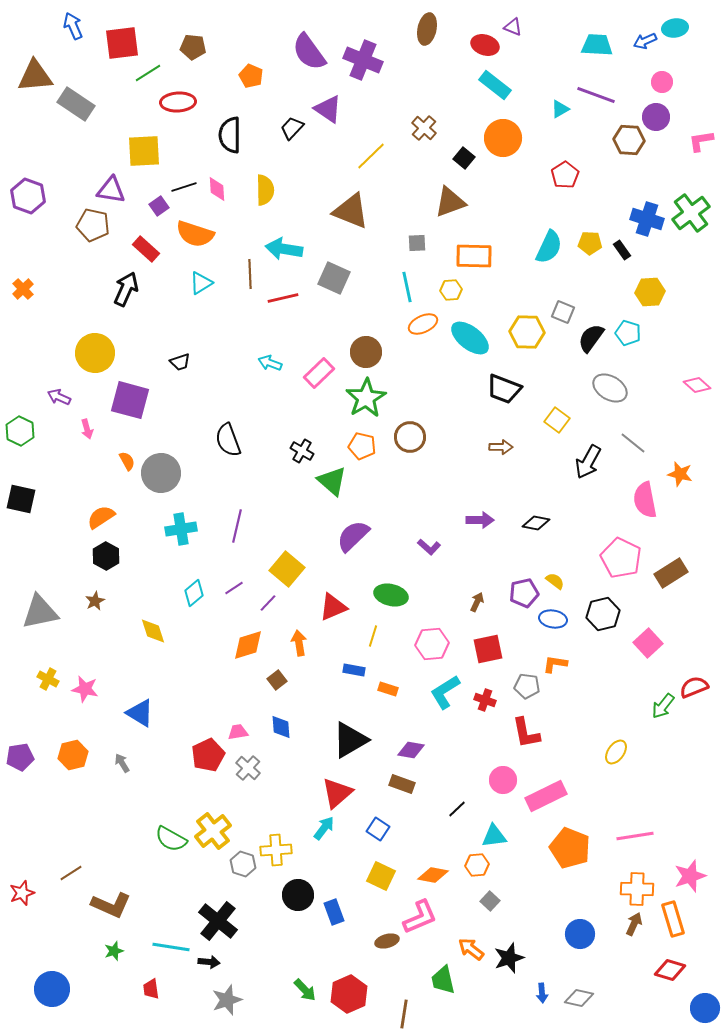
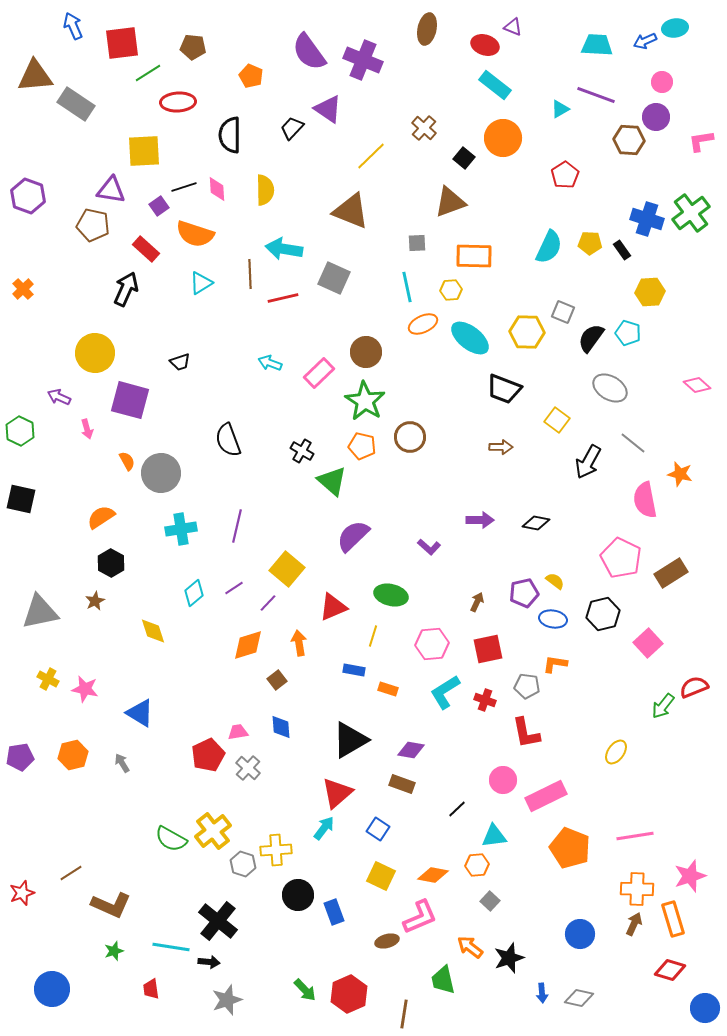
green star at (366, 398): moved 1 px left, 3 px down; rotated 9 degrees counterclockwise
black hexagon at (106, 556): moved 5 px right, 7 px down
orange arrow at (471, 949): moved 1 px left, 2 px up
